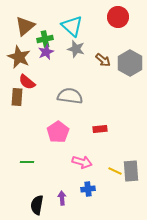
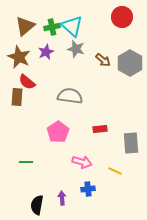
red circle: moved 4 px right
green cross: moved 7 px right, 12 px up
green line: moved 1 px left
gray rectangle: moved 28 px up
